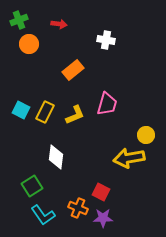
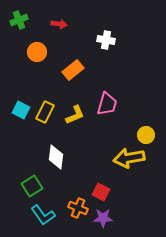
orange circle: moved 8 px right, 8 px down
